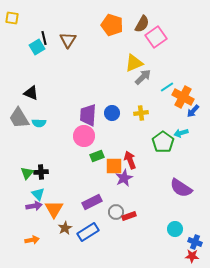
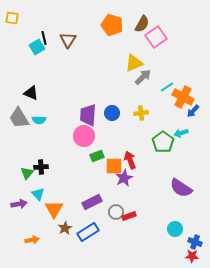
cyan semicircle: moved 3 px up
black cross: moved 5 px up
purple arrow: moved 15 px left, 2 px up
